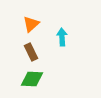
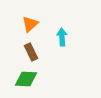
orange triangle: moved 1 px left
green diamond: moved 6 px left
